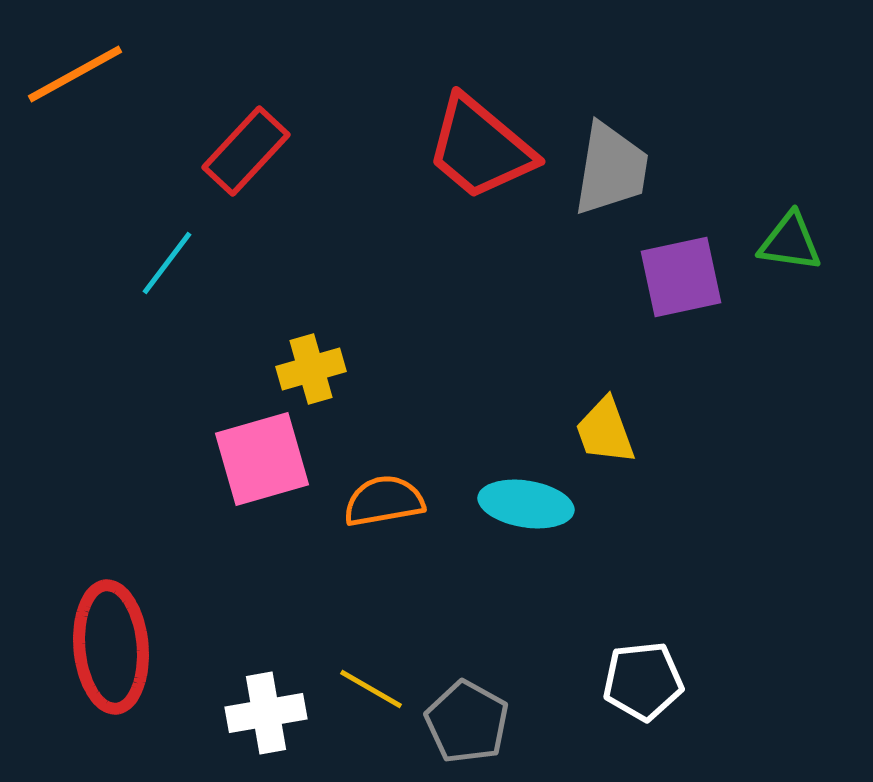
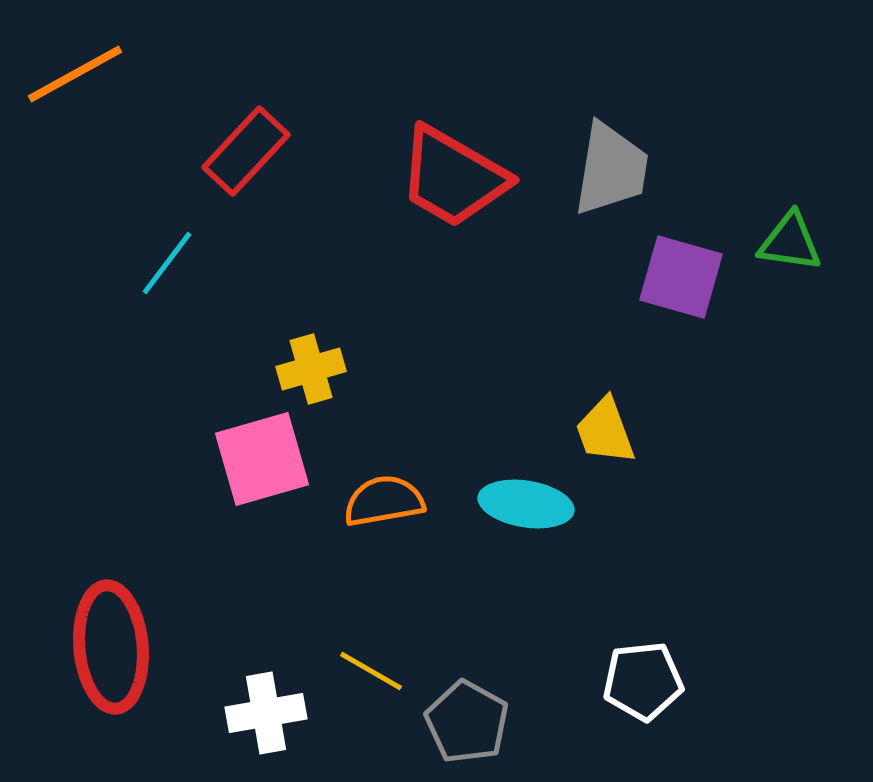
red trapezoid: moved 27 px left, 29 px down; rotated 10 degrees counterclockwise
purple square: rotated 28 degrees clockwise
yellow line: moved 18 px up
